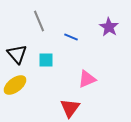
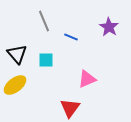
gray line: moved 5 px right
